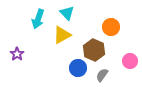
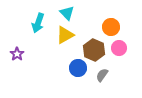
cyan arrow: moved 4 px down
yellow triangle: moved 3 px right
pink circle: moved 11 px left, 13 px up
